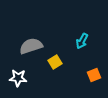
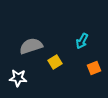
orange square: moved 7 px up
